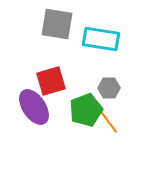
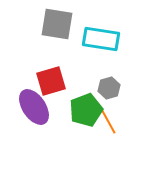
gray hexagon: rotated 15 degrees counterclockwise
orange line: rotated 8 degrees clockwise
